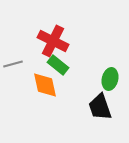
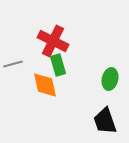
green rectangle: rotated 35 degrees clockwise
black trapezoid: moved 5 px right, 14 px down
